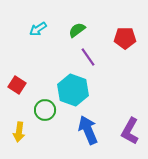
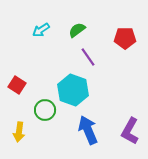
cyan arrow: moved 3 px right, 1 px down
